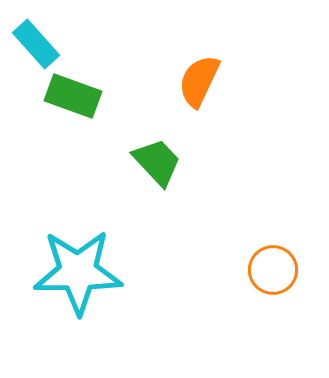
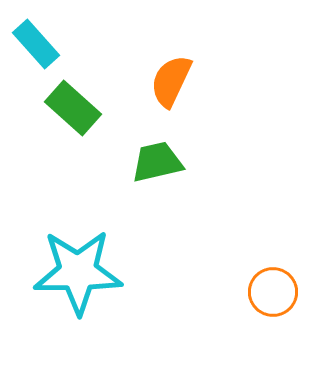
orange semicircle: moved 28 px left
green rectangle: moved 12 px down; rotated 22 degrees clockwise
green trapezoid: rotated 60 degrees counterclockwise
orange circle: moved 22 px down
